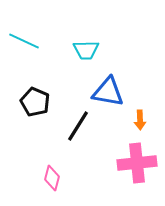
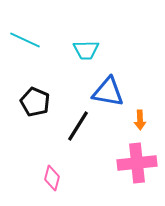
cyan line: moved 1 px right, 1 px up
